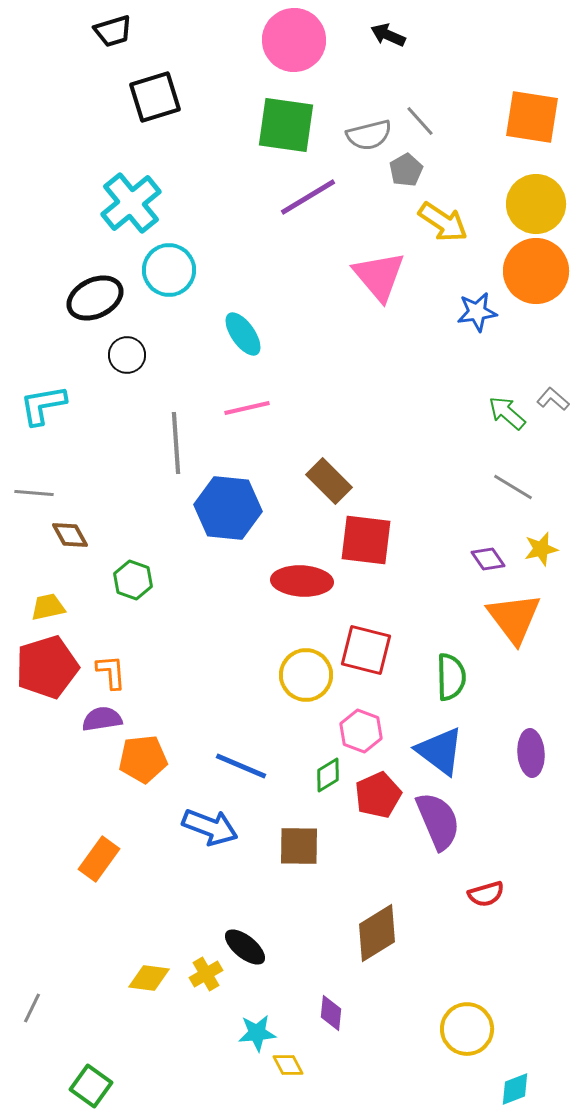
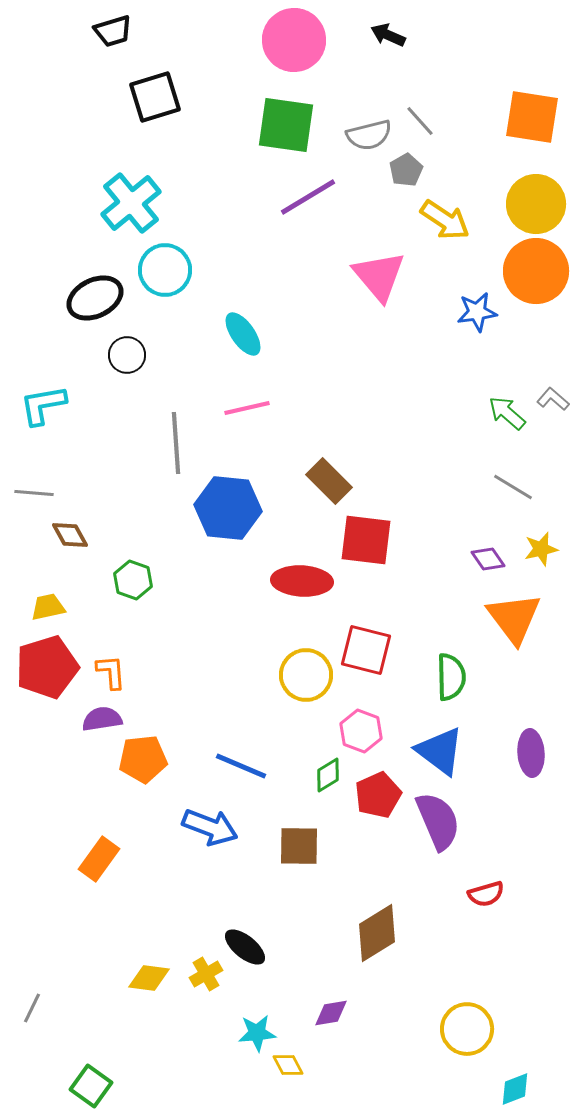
yellow arrow at (443, 222): moved 2 px right, 2 px up
cyan circle at (169, 270): moved 4 px left
purple diamond at (331, 1013): rotated 75 degrees clockwise
